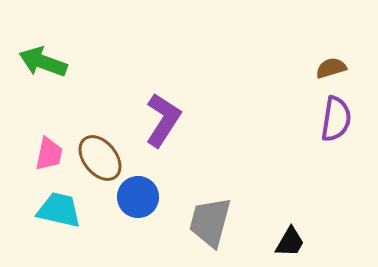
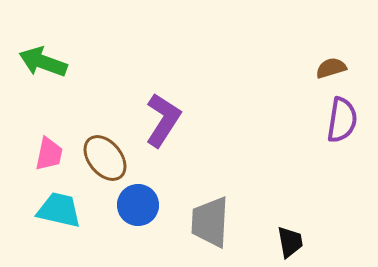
purple semicircle: moved 6 px right, 1 px down
brown ellipse: moved 5 px right
blue circle: moved 8 px down
gray trapezoid: rotated 12 degrees counterclockwise
black trapezoid: rotated 40 degrees counterclockwise
